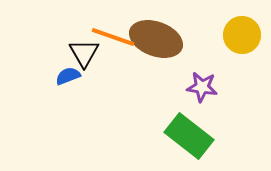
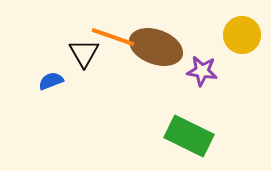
brown ellipse: moved 8 px down
blue semicircle: moved 17 px left, 5 px down
purple star: moved 16 px up
green rectangle: rotated 12 degrees counterclockwise
